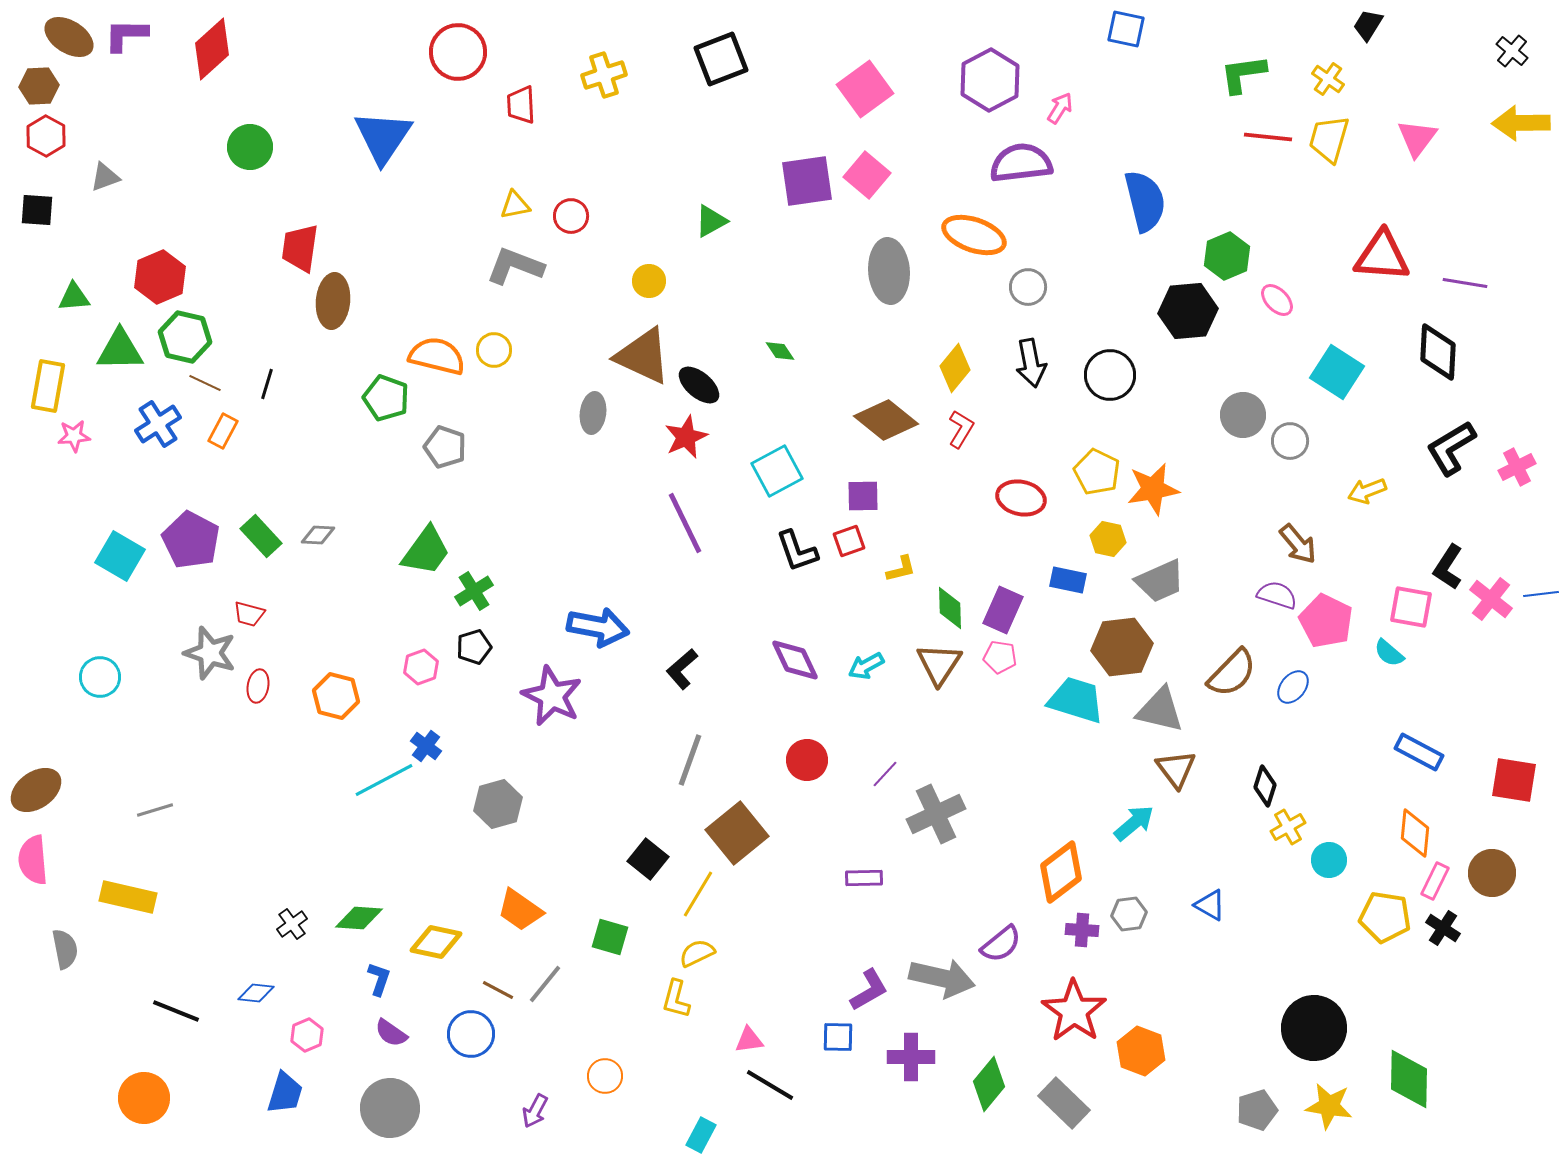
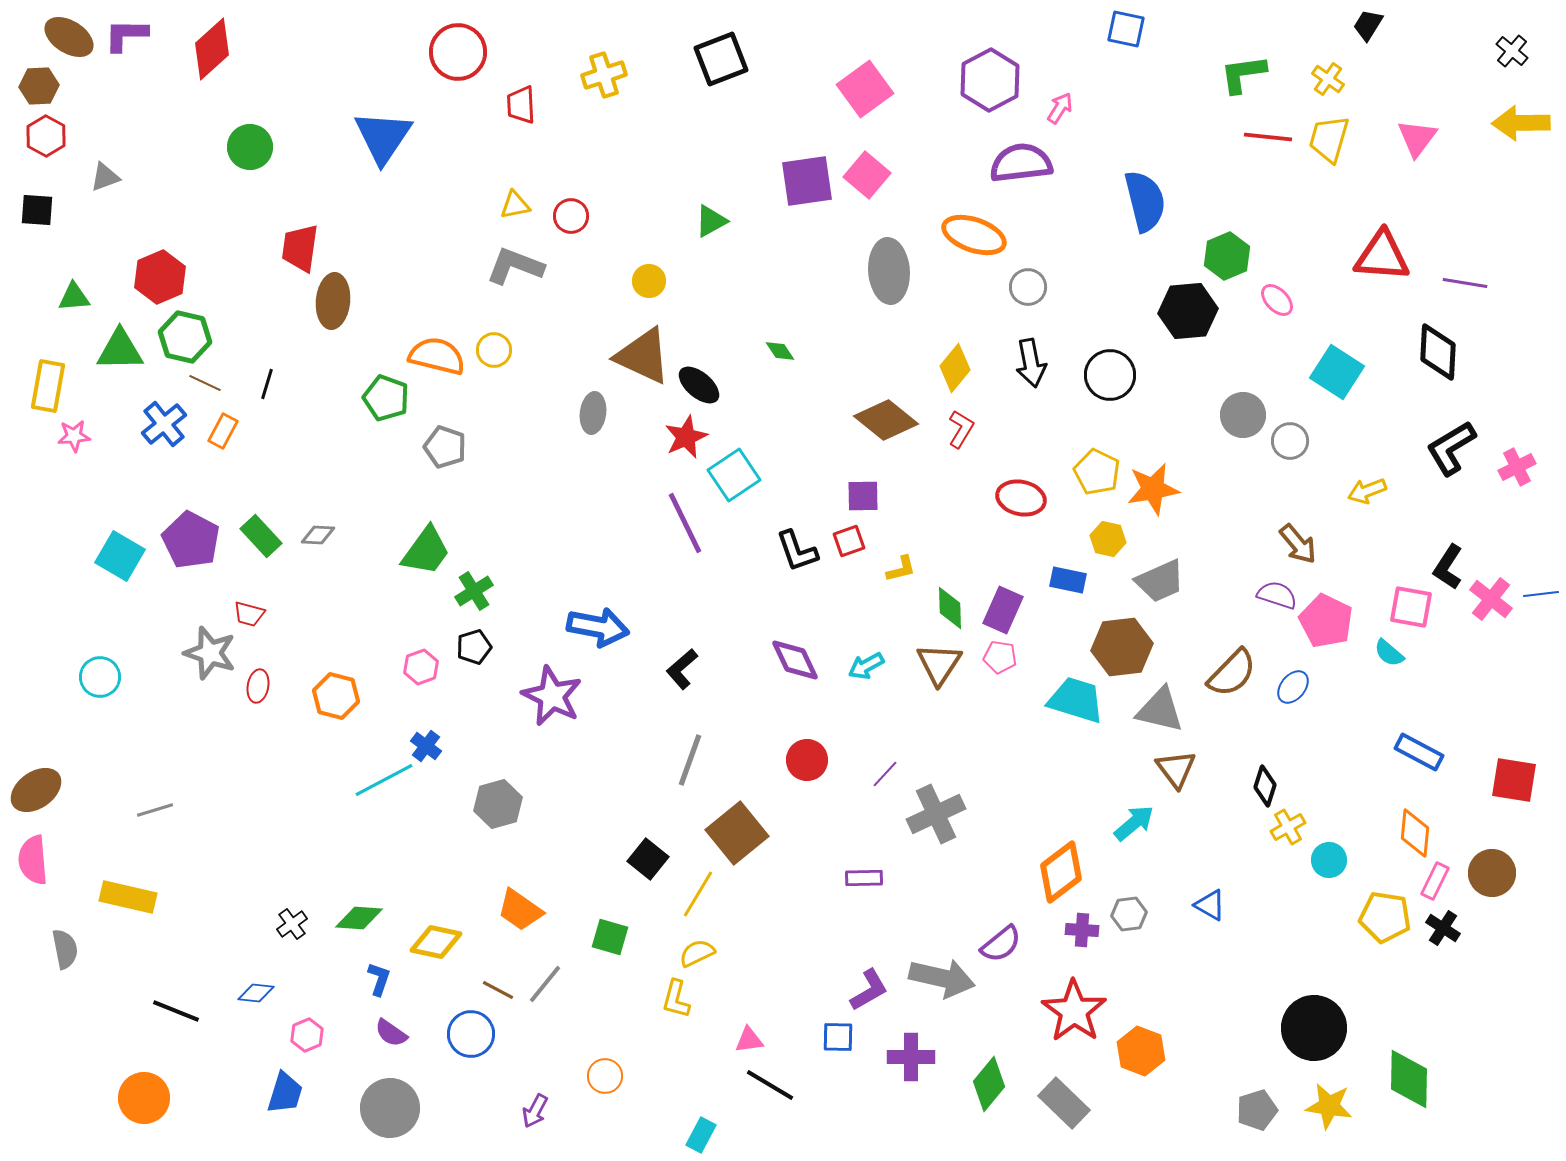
blue cross at (158, 424): moved 6 px right; rotated 6 degrees counterclockwise
cyan square at (777, 471): moved 43 px left, 4 px down; rotated 6 degrees counterclockwise
